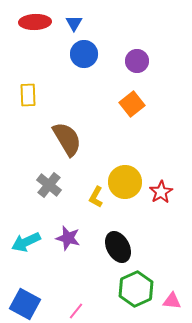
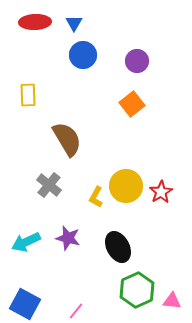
blue circle: moved 1 px left, 1 px down
yellow circle: moved 1 px right, 4 px down
green hexagon: moved 1 px right, 1 px down
